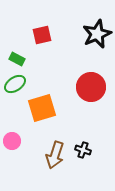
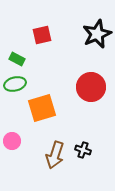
green ellipse: rotated 20 degrees clockwise
